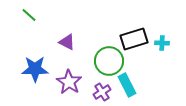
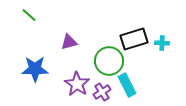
purple triangle: moved 2 px right; rotated 42 degrees counterclockwise
purple star: moved 8 px right, 2 px down
